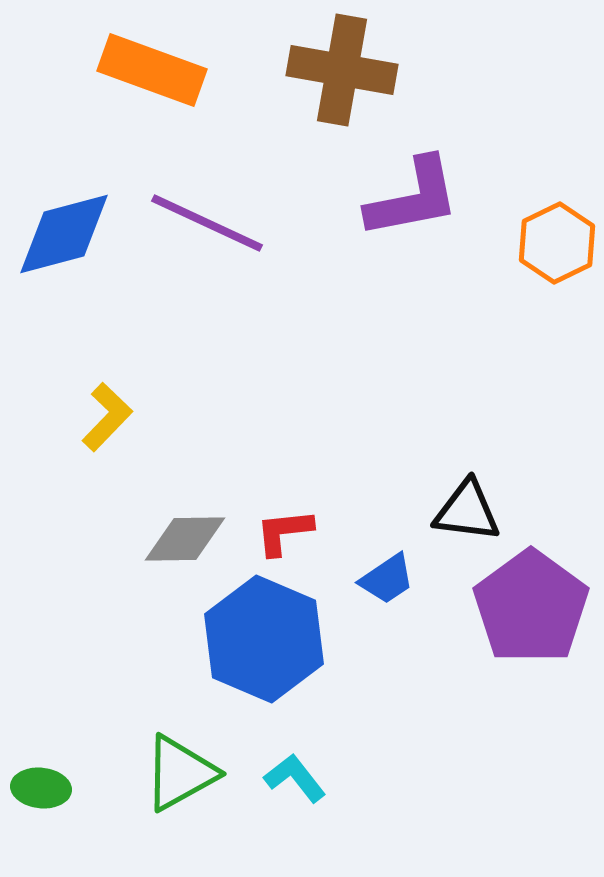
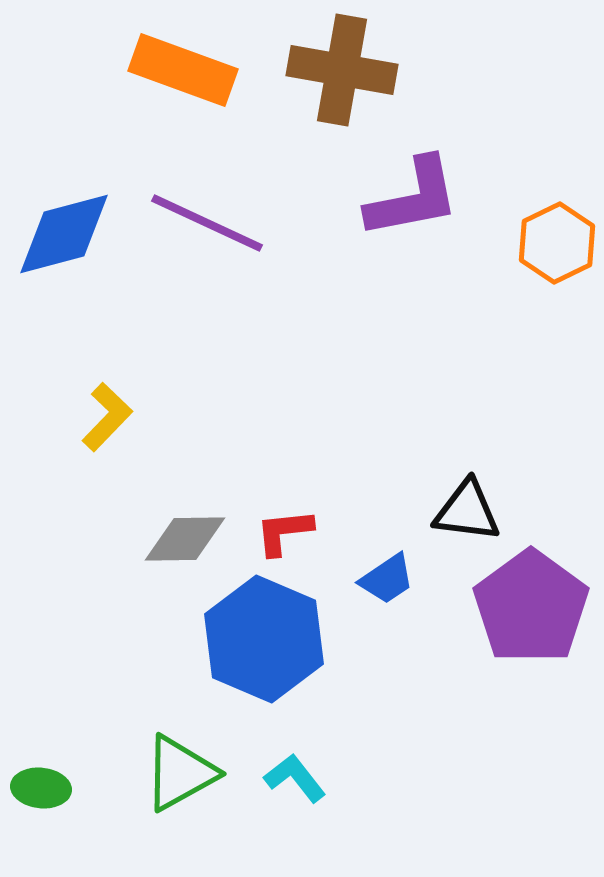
orange rectangle: moved 31 px right
